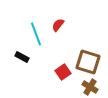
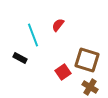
cyan line: moved 3 px left, 1 px down
black rectangle: moved 2 px left, 1 px down
brown square: moved 1 px left, 2 px up
